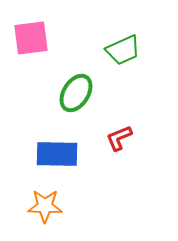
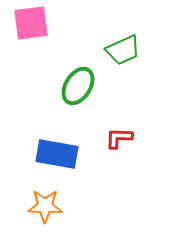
pink square: moved 15 px up
green ellipse: moved 2 px right, 7 px up
red L-shape: rotated 24 degrees clockwise
blue rectangle: rotated 9 degrees clockwise
